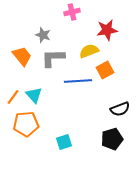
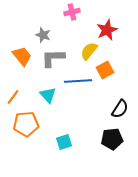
red star: rotated 15 degrees counterclockwise
yellow semicircle: rotated 30 degrees counterclockwise
cyan triangle: moved 14 px right
black semicircle: rotated 36 degrees counterclockwise
black pentagon: rotated 10 degrees clockwise
